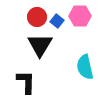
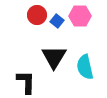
red circle: moved 2 px up
black triangle: moved 14 px right, 12 px down
